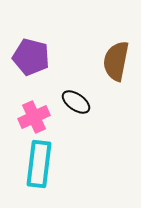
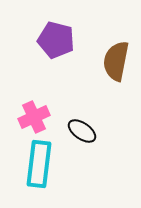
purple pentagon: moved 25 px right, 17 px up
black ellipse: moved 6 px right, 29 px down
